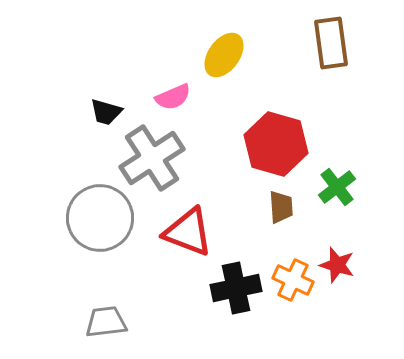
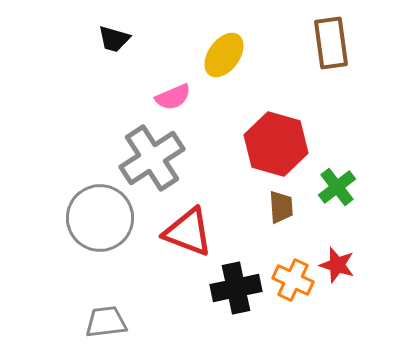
black trapezoid: moved 8 px right, 73 px up
